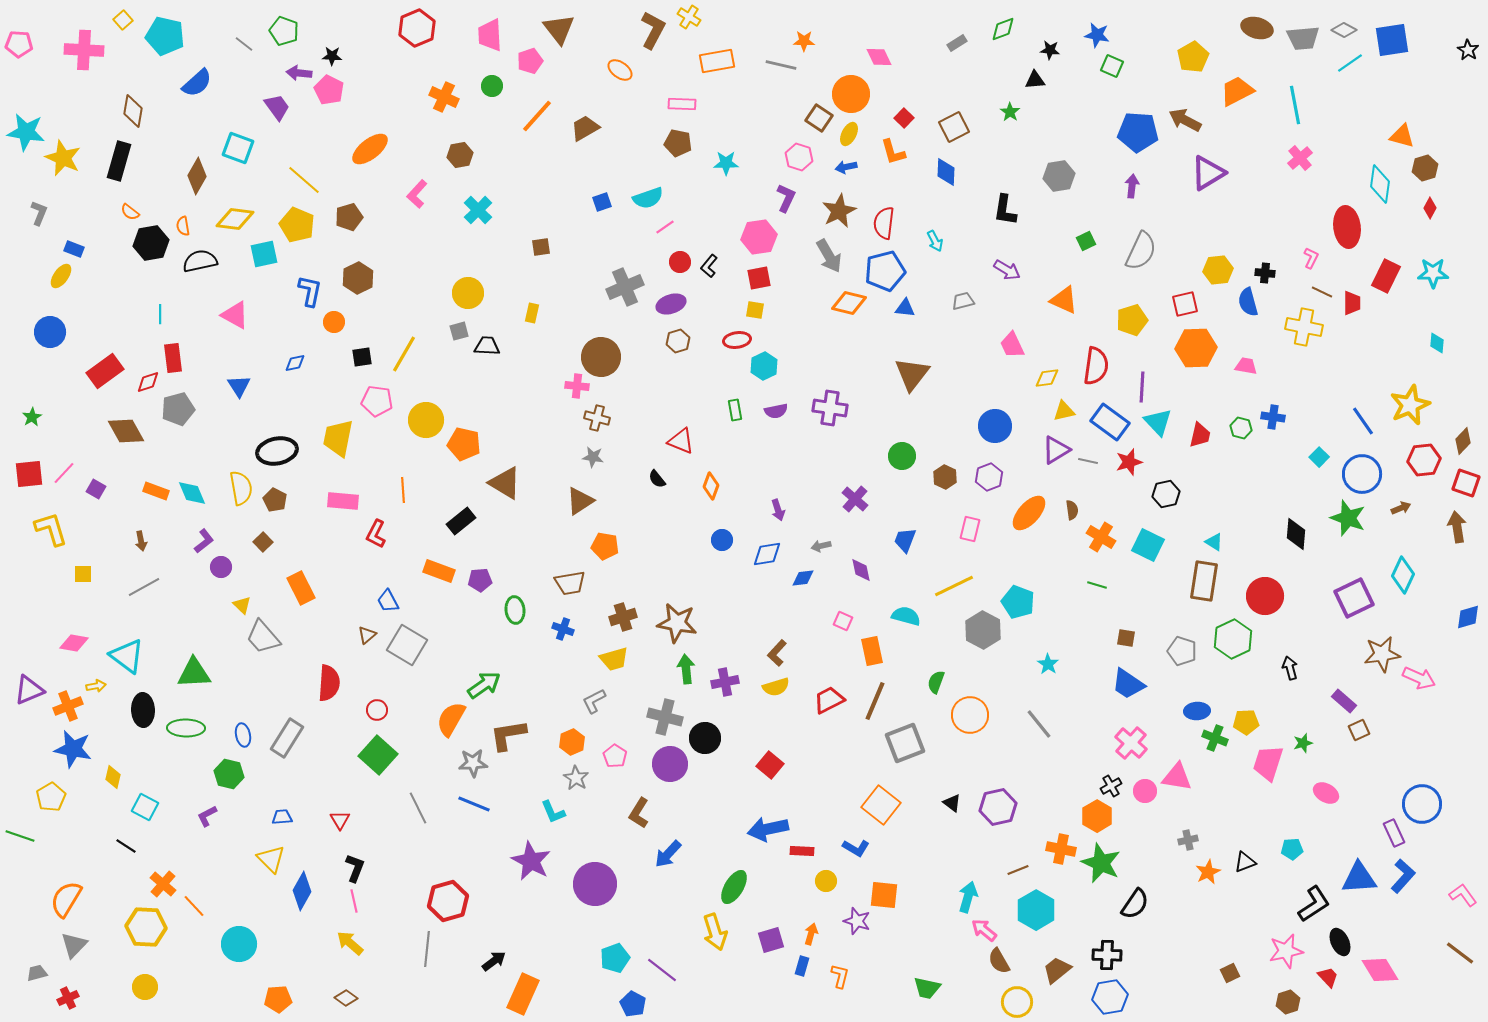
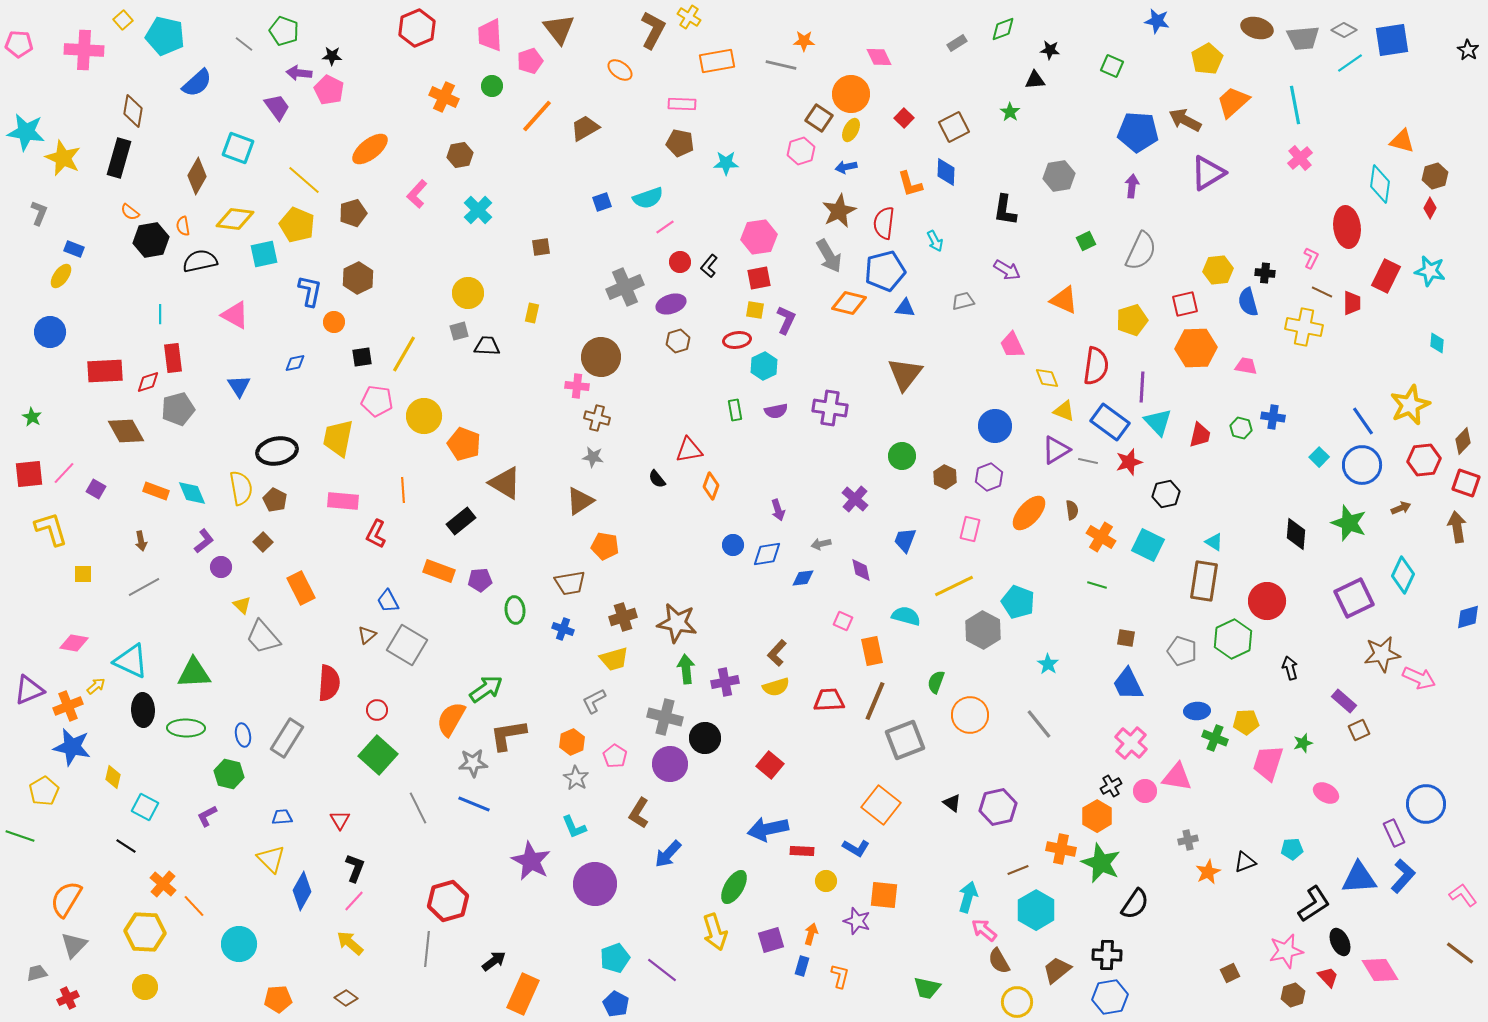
blue star at (1097, 35): moved 60 px right, 14 px up
yellow pentagon at (1193, 57): moved 14 px right, 2 px down
orange trapezoid at (1237, 91): moved 4 px left, 11 px down; rotated 15 degrees counterclockwise
yellow ellipse at (849, 134): moved 2 px right, 4 px up
orange triangle at (1402, 136): moved 5 px down
brown pentagon at (678, 143): moved 2 px right
orange L-shape at (893, 152): moved 17 px right, 32 px down
pink hexagon at (799, 157): moved 2 px right, 6 px up; rotated 24 degrees clockwise
black rectangle at (119, 161): moved 3 px up
brown hexagon at (1425, 168): moved 10 px right, 8 px down
purple L-shape at (786, 198): moved 122 px down
brown pentagon at (349, 217): moved 4 px right, 4 px up
black hexagon at (151, 243): moved 3 px up
cyan star at (1433, 273): moved 3 px left, 2 px up; rotated 12 degrees clockwise
red rectangle at (105, 371): rotated 33 degrees clockwise
brown triangle at (912, 374): moved 7 px left
yellow diamond at (1047, 378): rotated 75 degrees clockwise
yellow triangle at (1064, 411): rotated 35 degrees clockwise
green star at (32, 417): rotated 12 degrees counterclockwise
yellow circle at (426, 420): moved 2 px left, 4 px up
red triangle at (681, 441): moved 8 px right, 9 px down; rotated 32 degrees counterclockwise
orange pentagon at (464, 444): rotated 8 degrees clockwise
blue circle at (1362, 474): moved 9 px up
green star at (1348, 518): moved 1 px right, 5 px down
blue circle at (722, 540): moved 11 px right, 5 px down
gray arrow at (821, 546): moved 2 px up
red circle at (1265, 596): moved 2 px right, 5 px down
cyan triangle at (127, 656): moved 4 px right, 5 px down; rotated 12 degrees counterclockwise
blue trapezoid at (1128, 684): rotated 30 degrees clockwise
green arrow at (484, 685): moved 2 px right, 4 px down
yellow arrow at (96, 686): rotated 30 degrees counterclockwise
red trapezoid at (829, 700): rotated 24 degrees clockwise
gray square at (905, 743): moved 3 px up
blue star at (73, 749): moved 1 px left, 2 px up
yellow pentagon at (51, 797): moved 7 px left, 6 px up
blue circle at (1422, 804): moved 4 px right
cyan L-shape at (553, 812): moved 21 px right, 15 px down
pink line at (354, 901): rotated 55 degrees clockwise
yellow hexagon at (146, 927): moved 1 px left, 5 px down
brown hexagon at (1288, 1002): moved 5 px right, 7 px up
blue pentagon at (633, 1004): moved 17 px left
